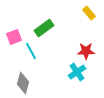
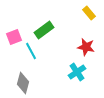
green rectangle: moved 2 px down
red star: moved 4 px up; rotated 12 degrees clockwise
